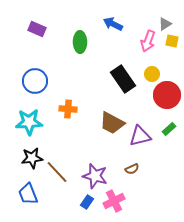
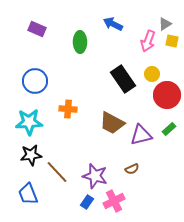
purple triangle: moved 1 px right, 1 px up
black star: moved 1 px left, 3 px up
